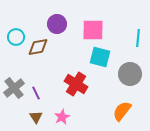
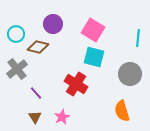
purple circle: moved 4 px left
pink square: rotated 30 degrees clockwise
cyan circle: moved 3 px up
brown diamond: rotated 25 degrees clockwise
cyan square: moved 6 px left
gray cross: moved 3 px right, 19 px up
purple line: rotated 16 degrees counterclockwise
orange semicircle: rotated 55 degrees counterclockwise
brown triangle: moved 1 px left
